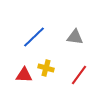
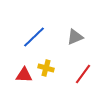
gray triangle: rotated 30 degrees counterclockwise
red line: moved 4 px right, 1 px up
